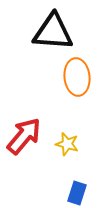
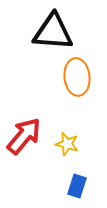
blue rectangle: moved 7 px up
